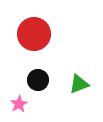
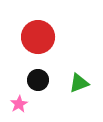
red circle: moved 4 px right, 3 px down
green triangle: moved 1 px up
